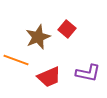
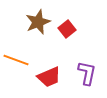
red square: rotated 12 degrees clockwise
brown star: moved 15 px up
purple L-shape: moved 1 px left; rotated 90 degrees counterclockwise
